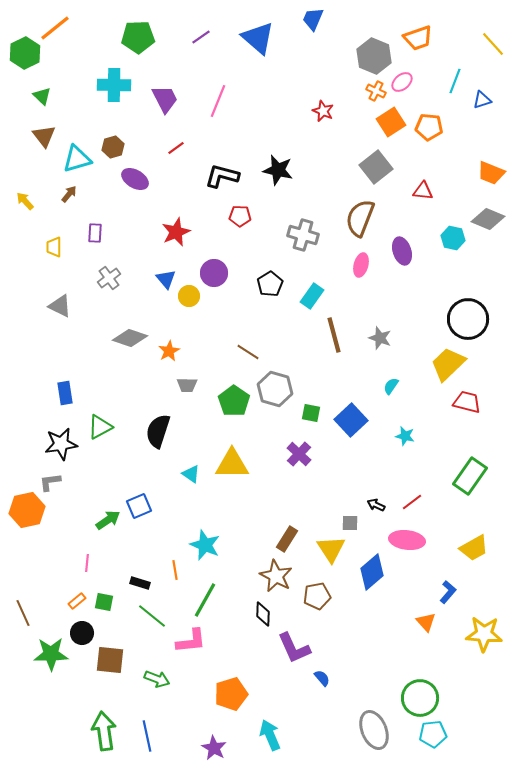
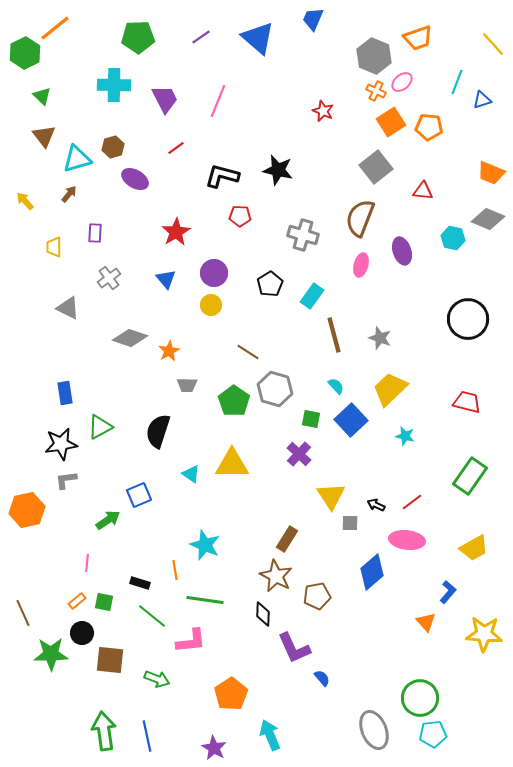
cyan line at (455, 81): moved 2 px right, 1 px down
red star at (176, 232): rotated 8 degrees counterclockwise
yellow circle at (189, 296): moved 22 px right, 9 px down
gray triangle at (60, 306): moved 8 px right, 2 px down
yellow trapezoid at (448, 364): moved 58 px left, 25 px down
cyan semicircle at (391, 386): moved 55 px left; rotated 102 degrees clockwise
green square at (311, 413): moved 6 px down
gray L-shape at (50, 482): moved 16 px right, 2 px up
blue square at (139, 506): moved 11 px up
yellow triangle at (331, 549): moved 53 px up
green line at (205, 600): rotated 69 degrees clockwise
orange pentagon at (231, 694): rotated 16 degrees counterclockwise
